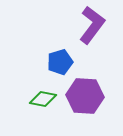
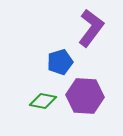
purple L-shape: moved 1 px left, 3 px down
green diamond: moved 2 px down
